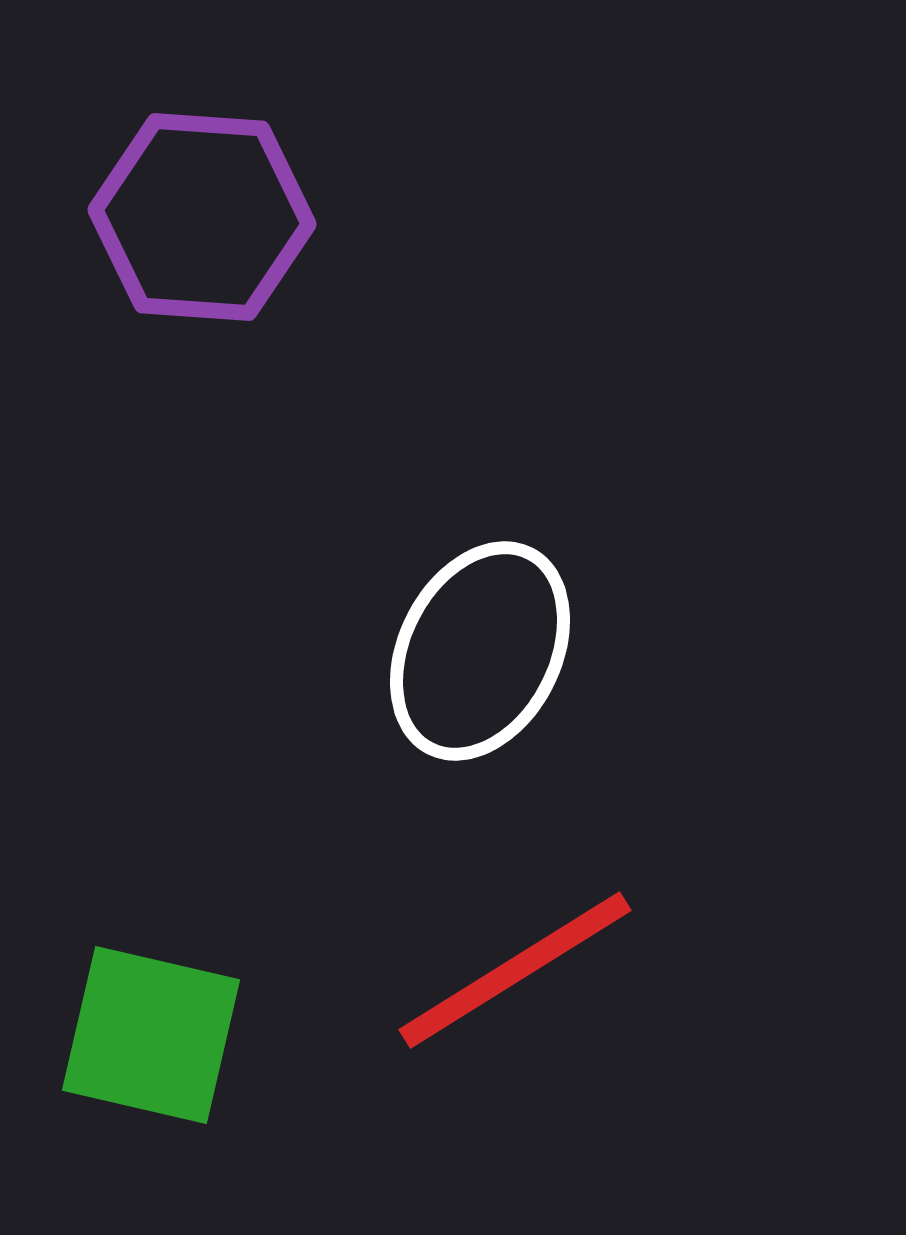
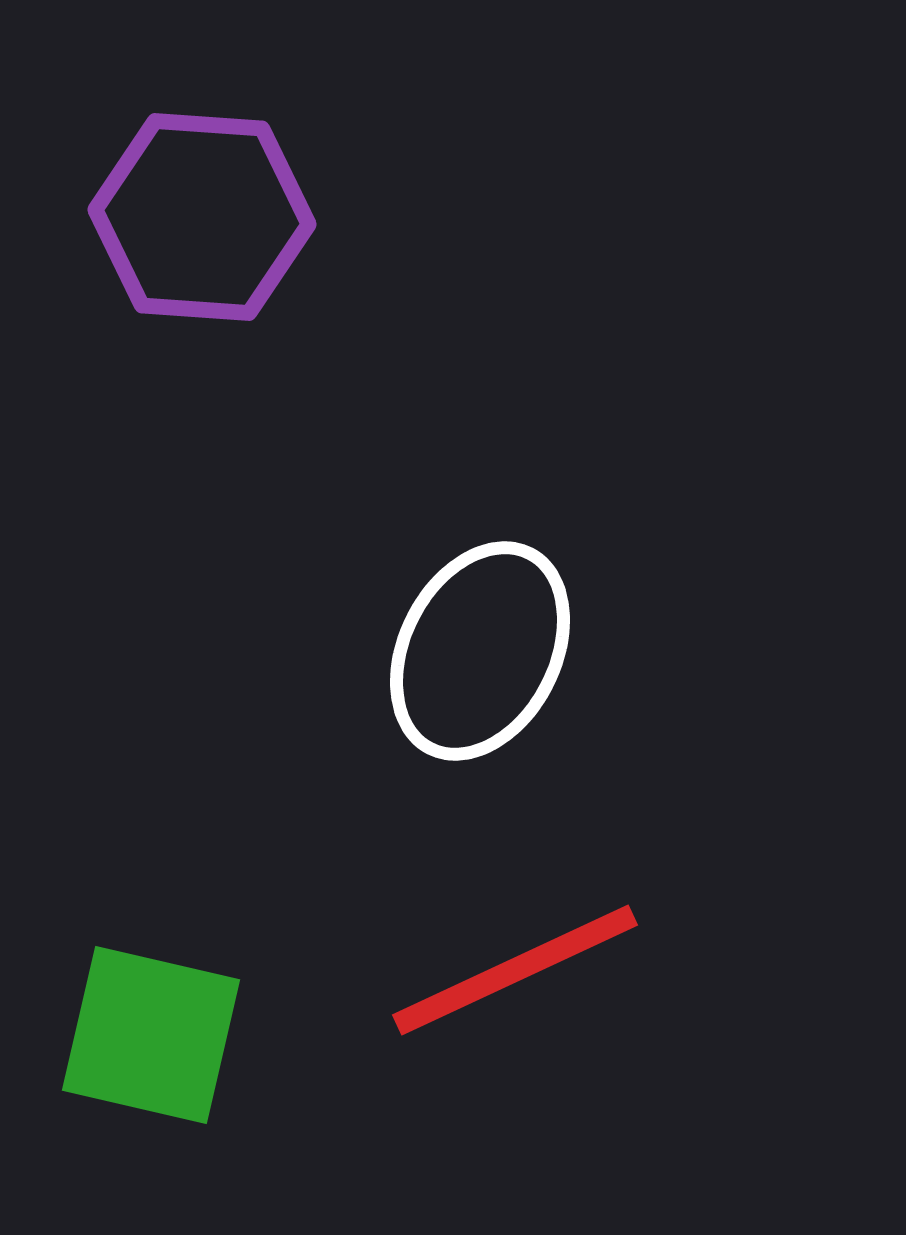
red line: rotated 7 degrees clockwise
